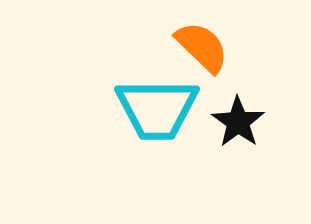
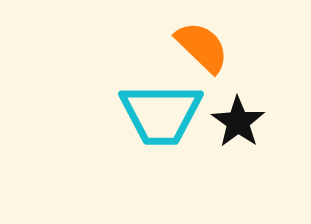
cyan trapezoid: moved 4 px right, 5 px down
